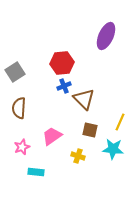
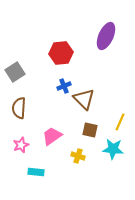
red hexagon: moved 1 px left, 10 px up
pink star: moved 1 px left, 2 px up
